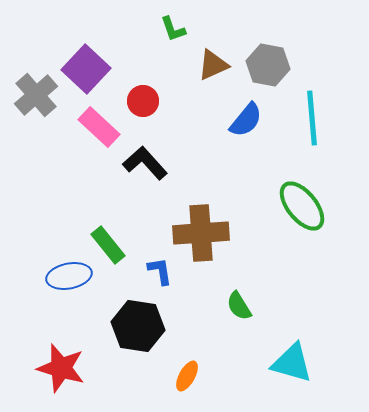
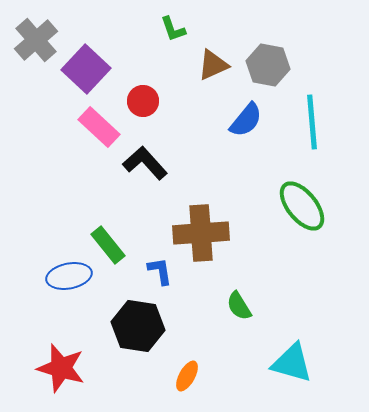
gray cross: moved 55 px up
cyan line: moved 4 px down
